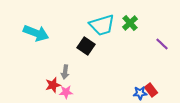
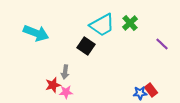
cyan trapezoid: rotated 12 degrees counterclockwise
